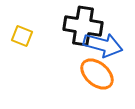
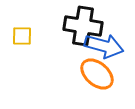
yellow square: rotated 20 degrees counterclockwise
blue arrow: moved 1 px right, 1 px down
